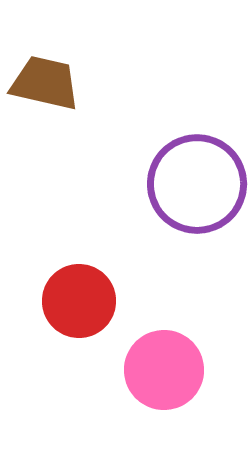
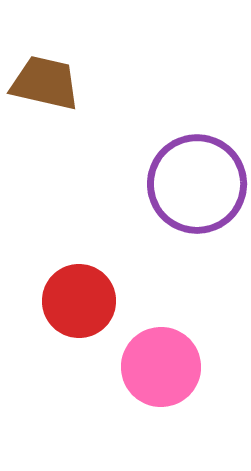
pink circle: moved 3 px left, 3 px up
